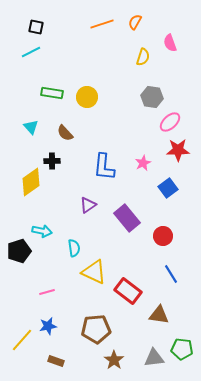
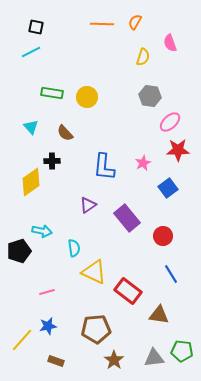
orange line: rotated 20 degrees clockwise
gray hexagon: moved 2 px left, 1 px up
green pentagon: moved 2 px down
